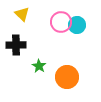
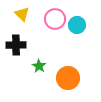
pink circle: moved 6 px left, 3 px up
orange circle: moved 1 px right, 1 px down
